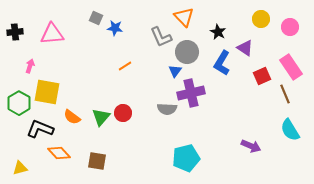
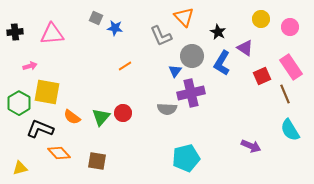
gray L-shape: moved 1 px up
gray circle: moved 5 px right, 4 px down
pink arrow: rotated 56 degrees clockwise
